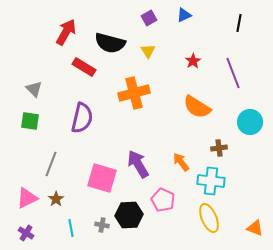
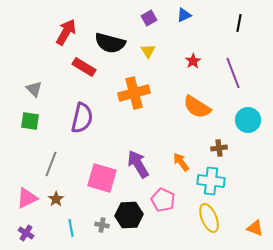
cyan circle: moved 2 px left, 2 px up
